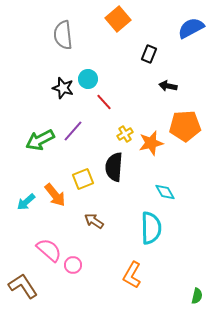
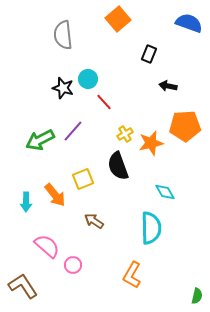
blue semicircle: moved 2 px left, 5 px up; rotated 48 degrees clockwise
black semicircle: moved 4 px right, 1 px up; rotated 24 degrees counterclockwise
cyan arrow: rotated 48 degrees counterclockwise
pink semicircle: moved 2 px left, 4 px up
